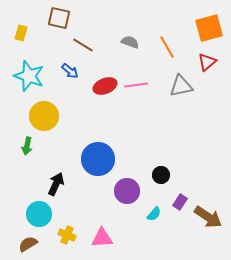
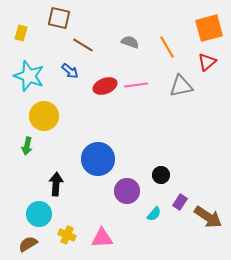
black arrow: rotated 20 degrees counterclockwise
